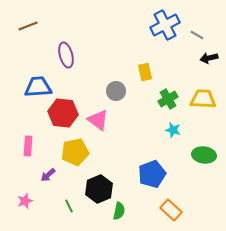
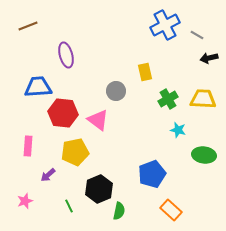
cyan star: moved 5 px right
